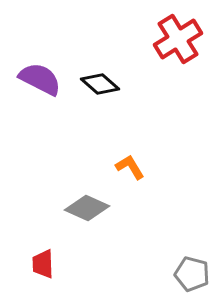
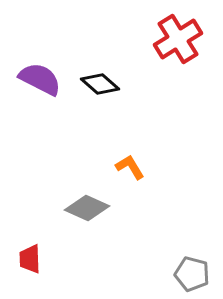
red trapezoid: moved 13 px left, 5 px up
